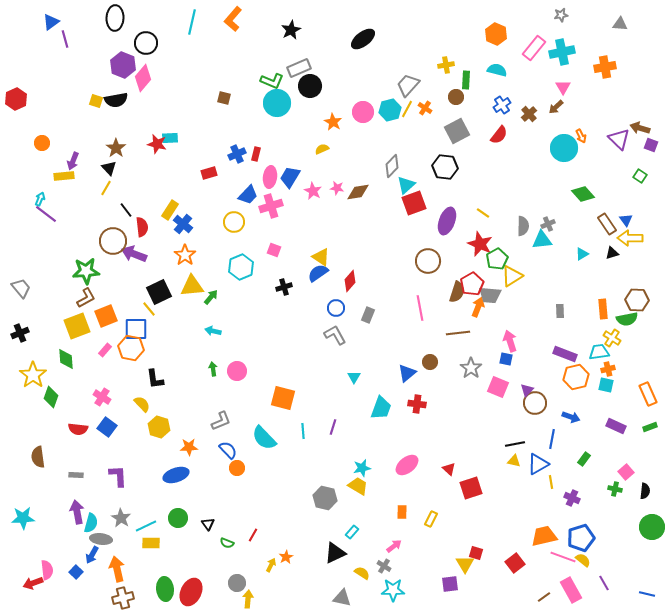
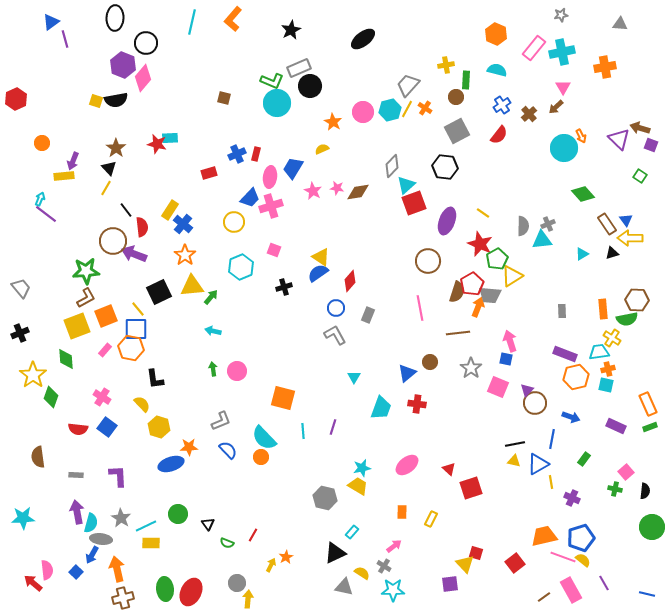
blue trapezoid at (290, 177): moved 3 px right, 9 px up
blue trapezoid at (248, 195): moved 2 px right, 3 px down
yellow line at (149, 309): moved 11 px left
gray rectangle at (560, 311): moved 2 px right
orange rectangle at (648, 394): moved 10 px down
orange circle at (237, 468): moved 24 px right, 11 px up
blue ellipse at (176, 475): moved 5 px left, 11 px up
green circle at (178, 518): moved 4 px up
yellow triangle at (465, 564): rotated 12 degrees counterclockwise
red arrow at (33, 583): rotated 60 degrees clockwise
gray triangle at (342, 598): moved 2 px right, 11 px up
